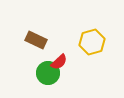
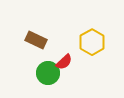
yellow hexagon: rotated 15 degrees counterclockwise
red semicircle: moved 5 px right
